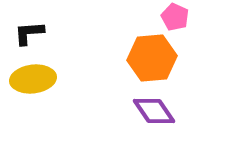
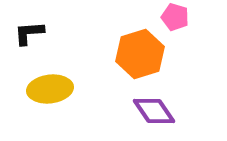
pink pentagon: rotated 8 degrees counterclockwise
orange hexagon: moved 12 px left, 4 px up; rotated 12 degrees counterclockwise
yellow ellipse: moved 17 px right, 10 px down
